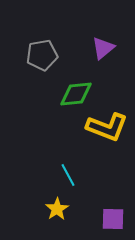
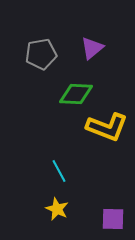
purple triangle: moved 11 px left
gray pentagon: moved 1 px left, 1 px up
green diamond: rotated 8 degrees clockwise
cyan line: moved 9 px left, 4 px up
yellow star: rotated 15 degrees counterclockwise
